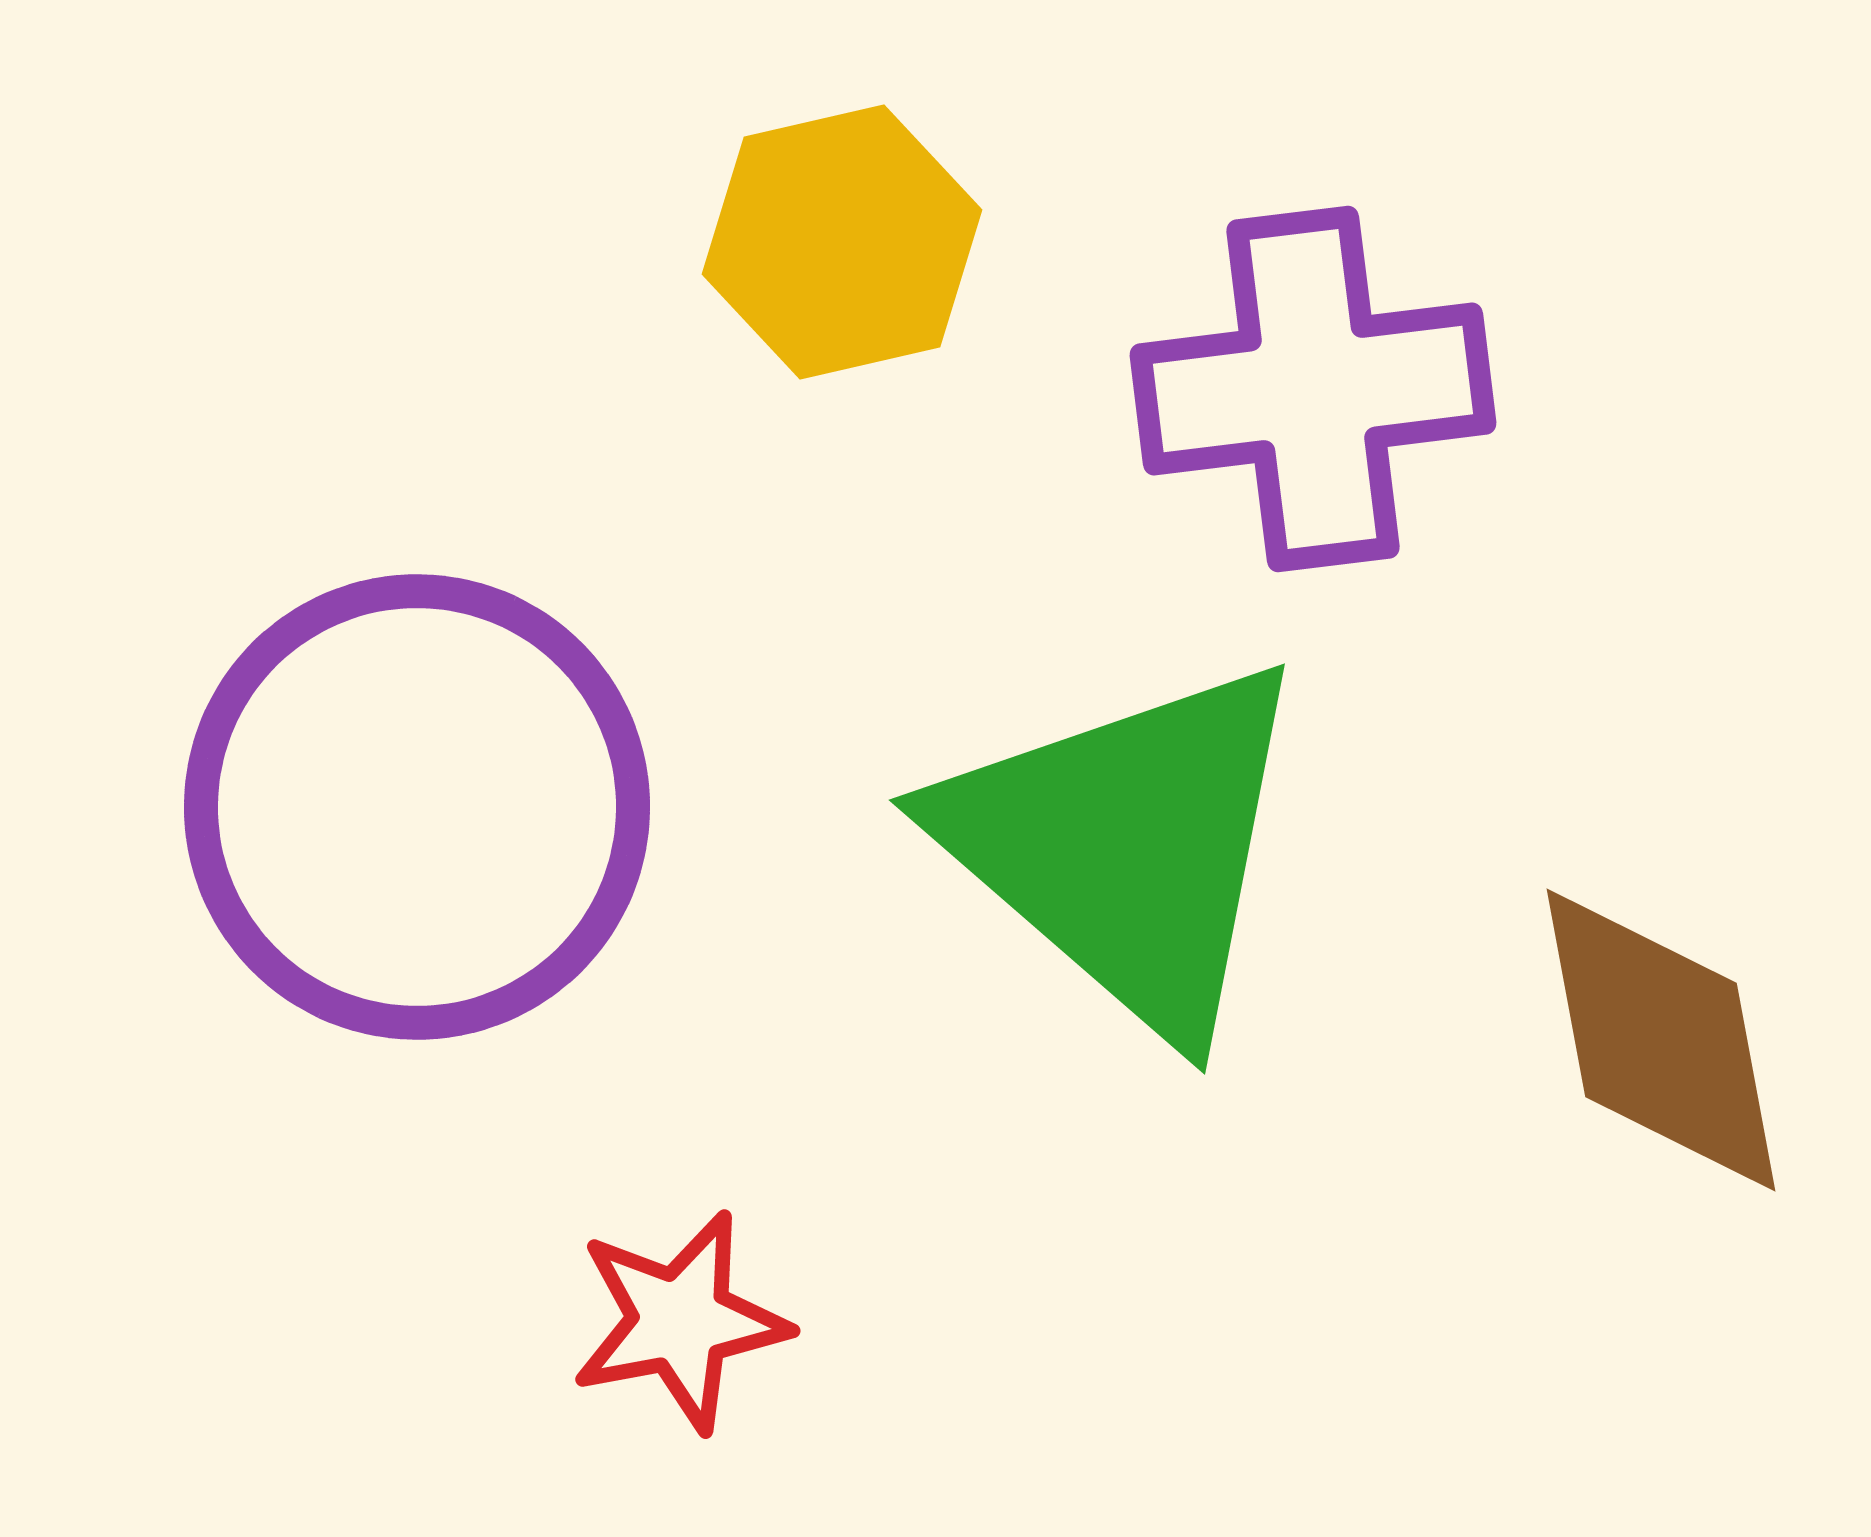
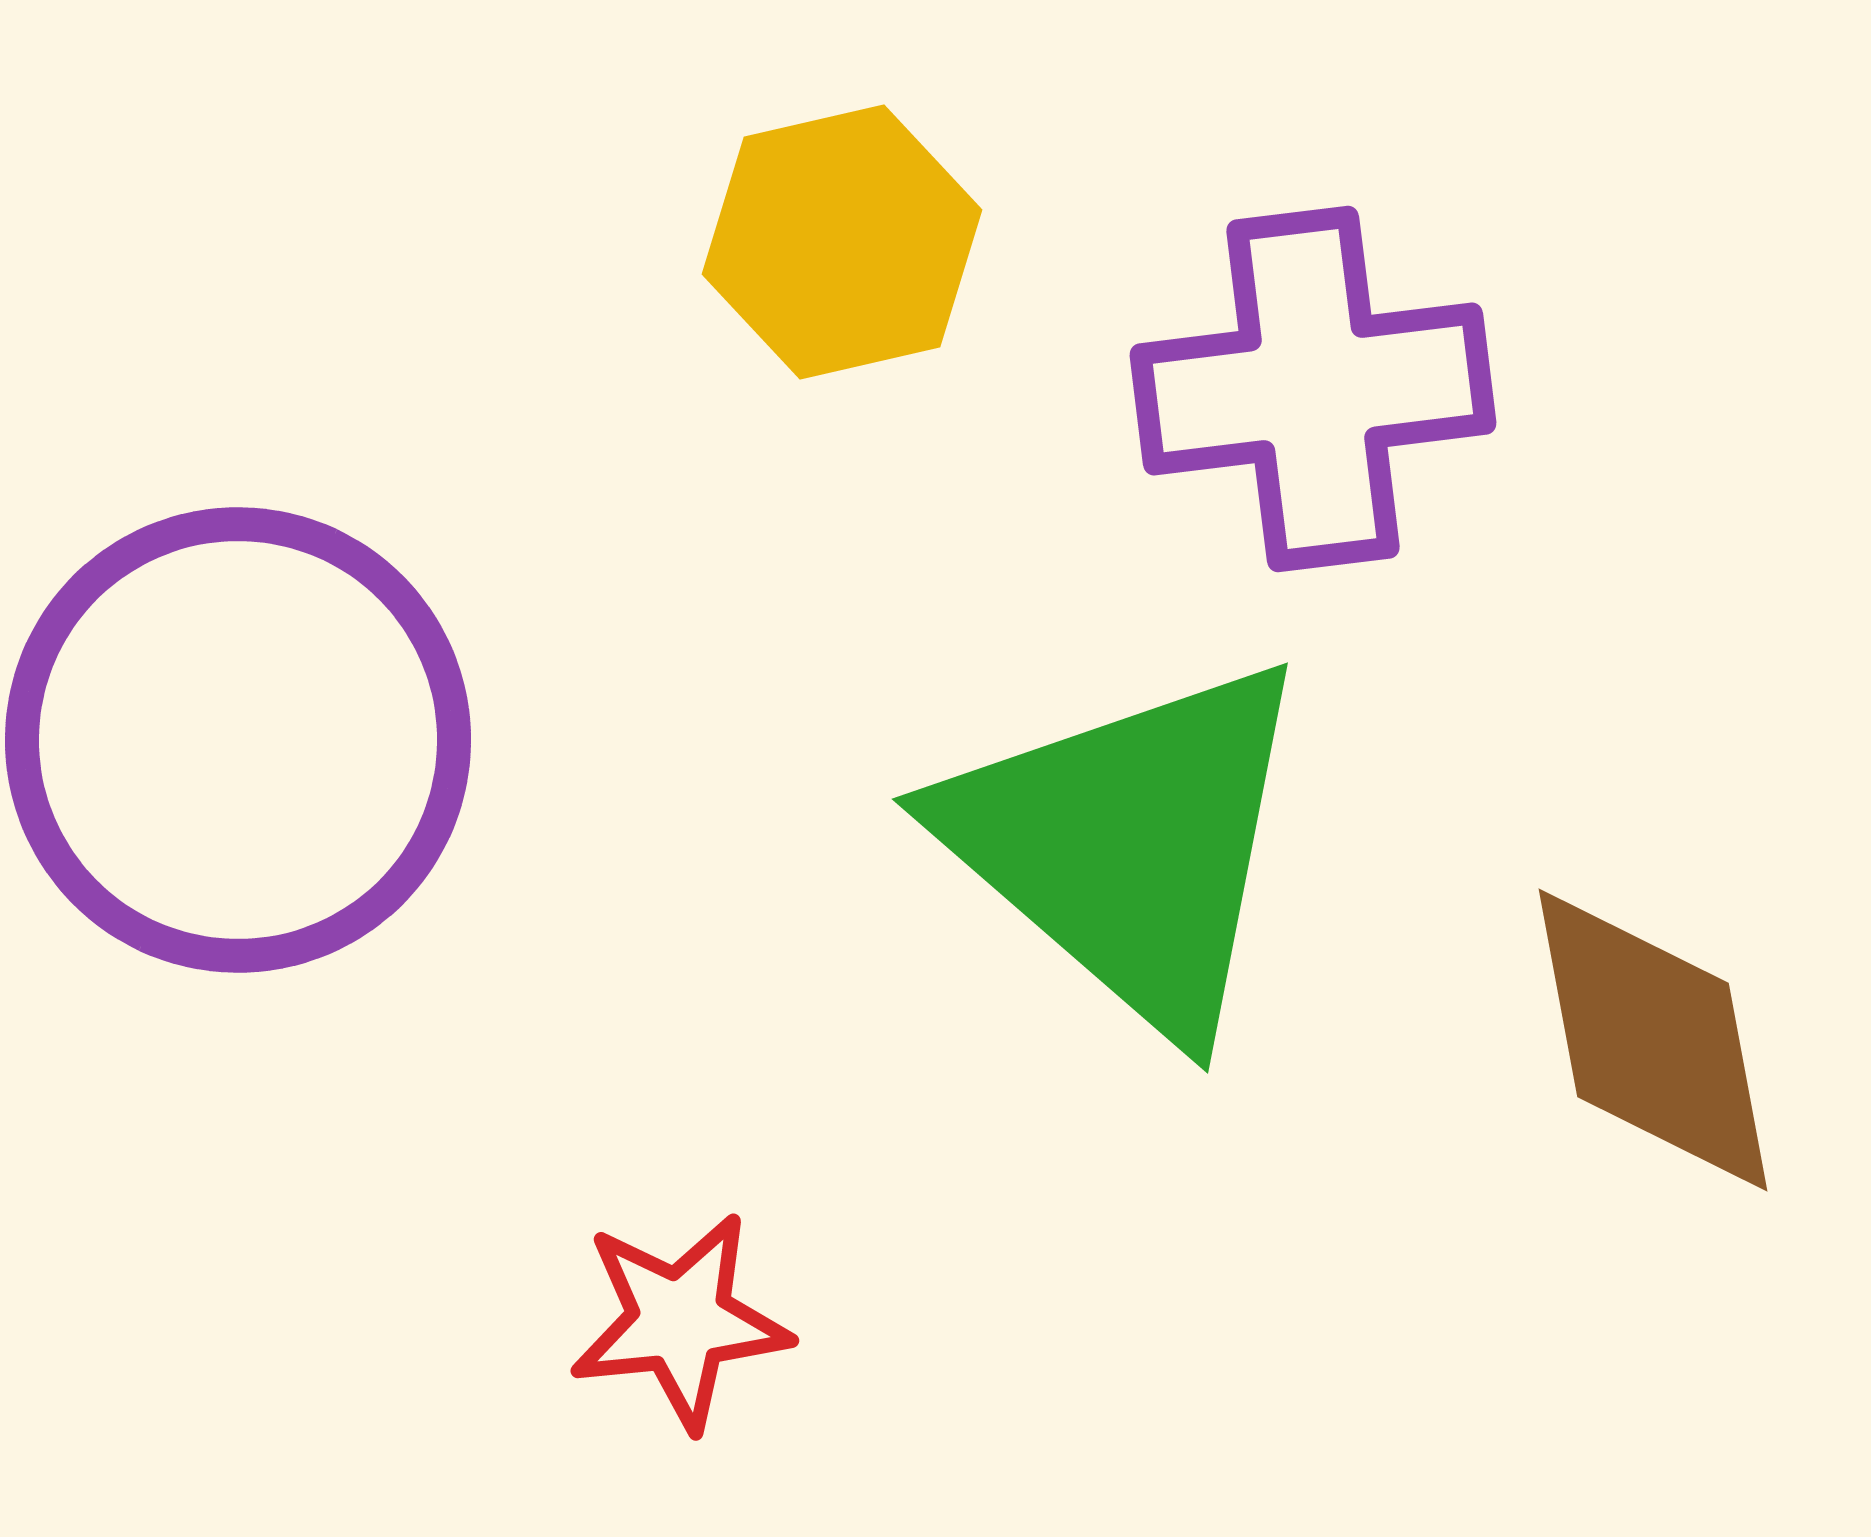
purple circle: moved 179 px left, 67 px up
green triangle: moved 3 px right, 1 px up
brown diamond: moved 8 px left
red star: rotated 5 degrees clockwise
